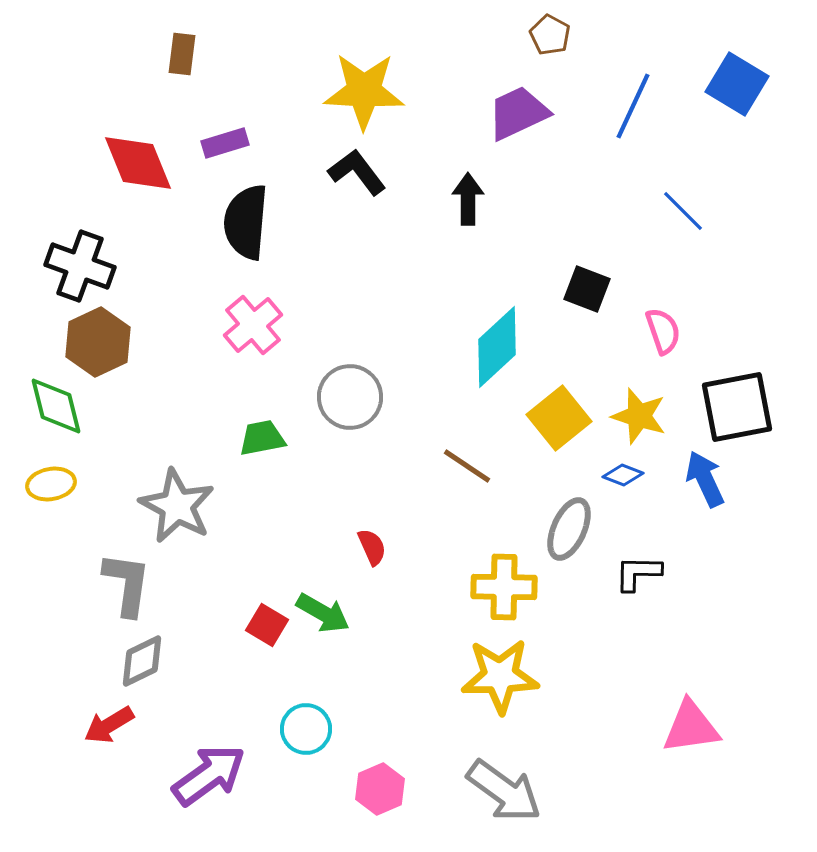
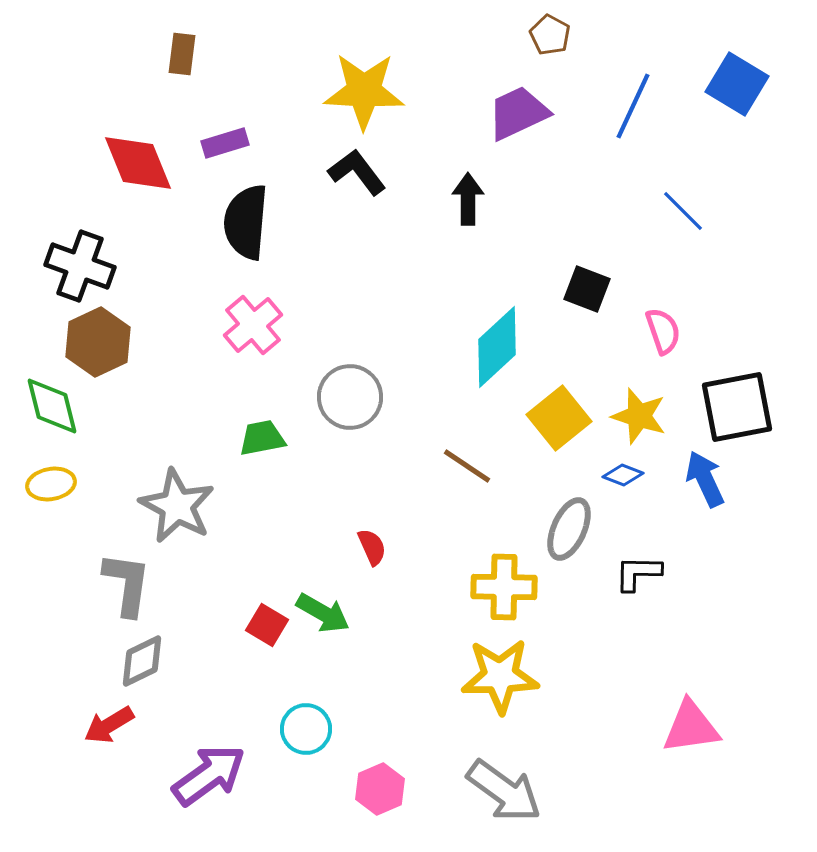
green diamond at (56, 406): moved 4 px left
